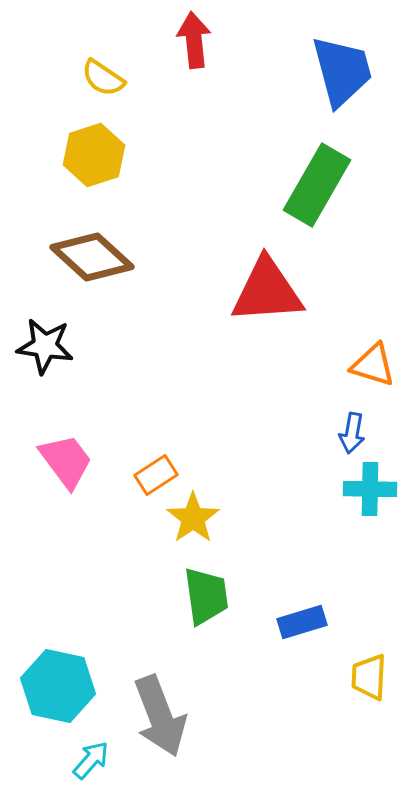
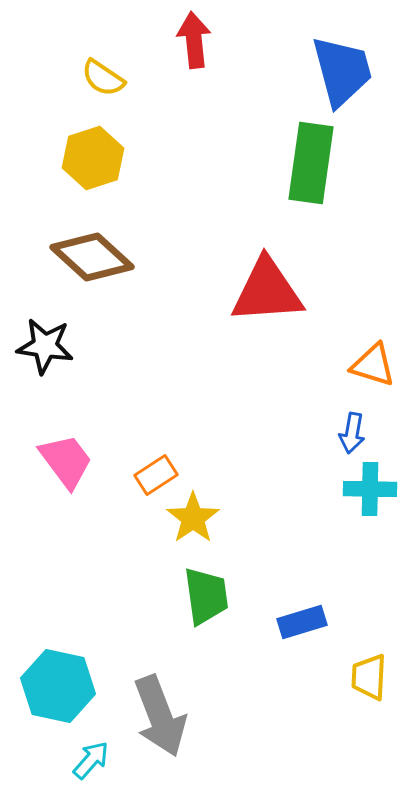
yellow hexagon: moved 1 px left, 3 px down
green rectangle: moved 6 px left, 22 px up; rotated 22 degrees counterclockwise
